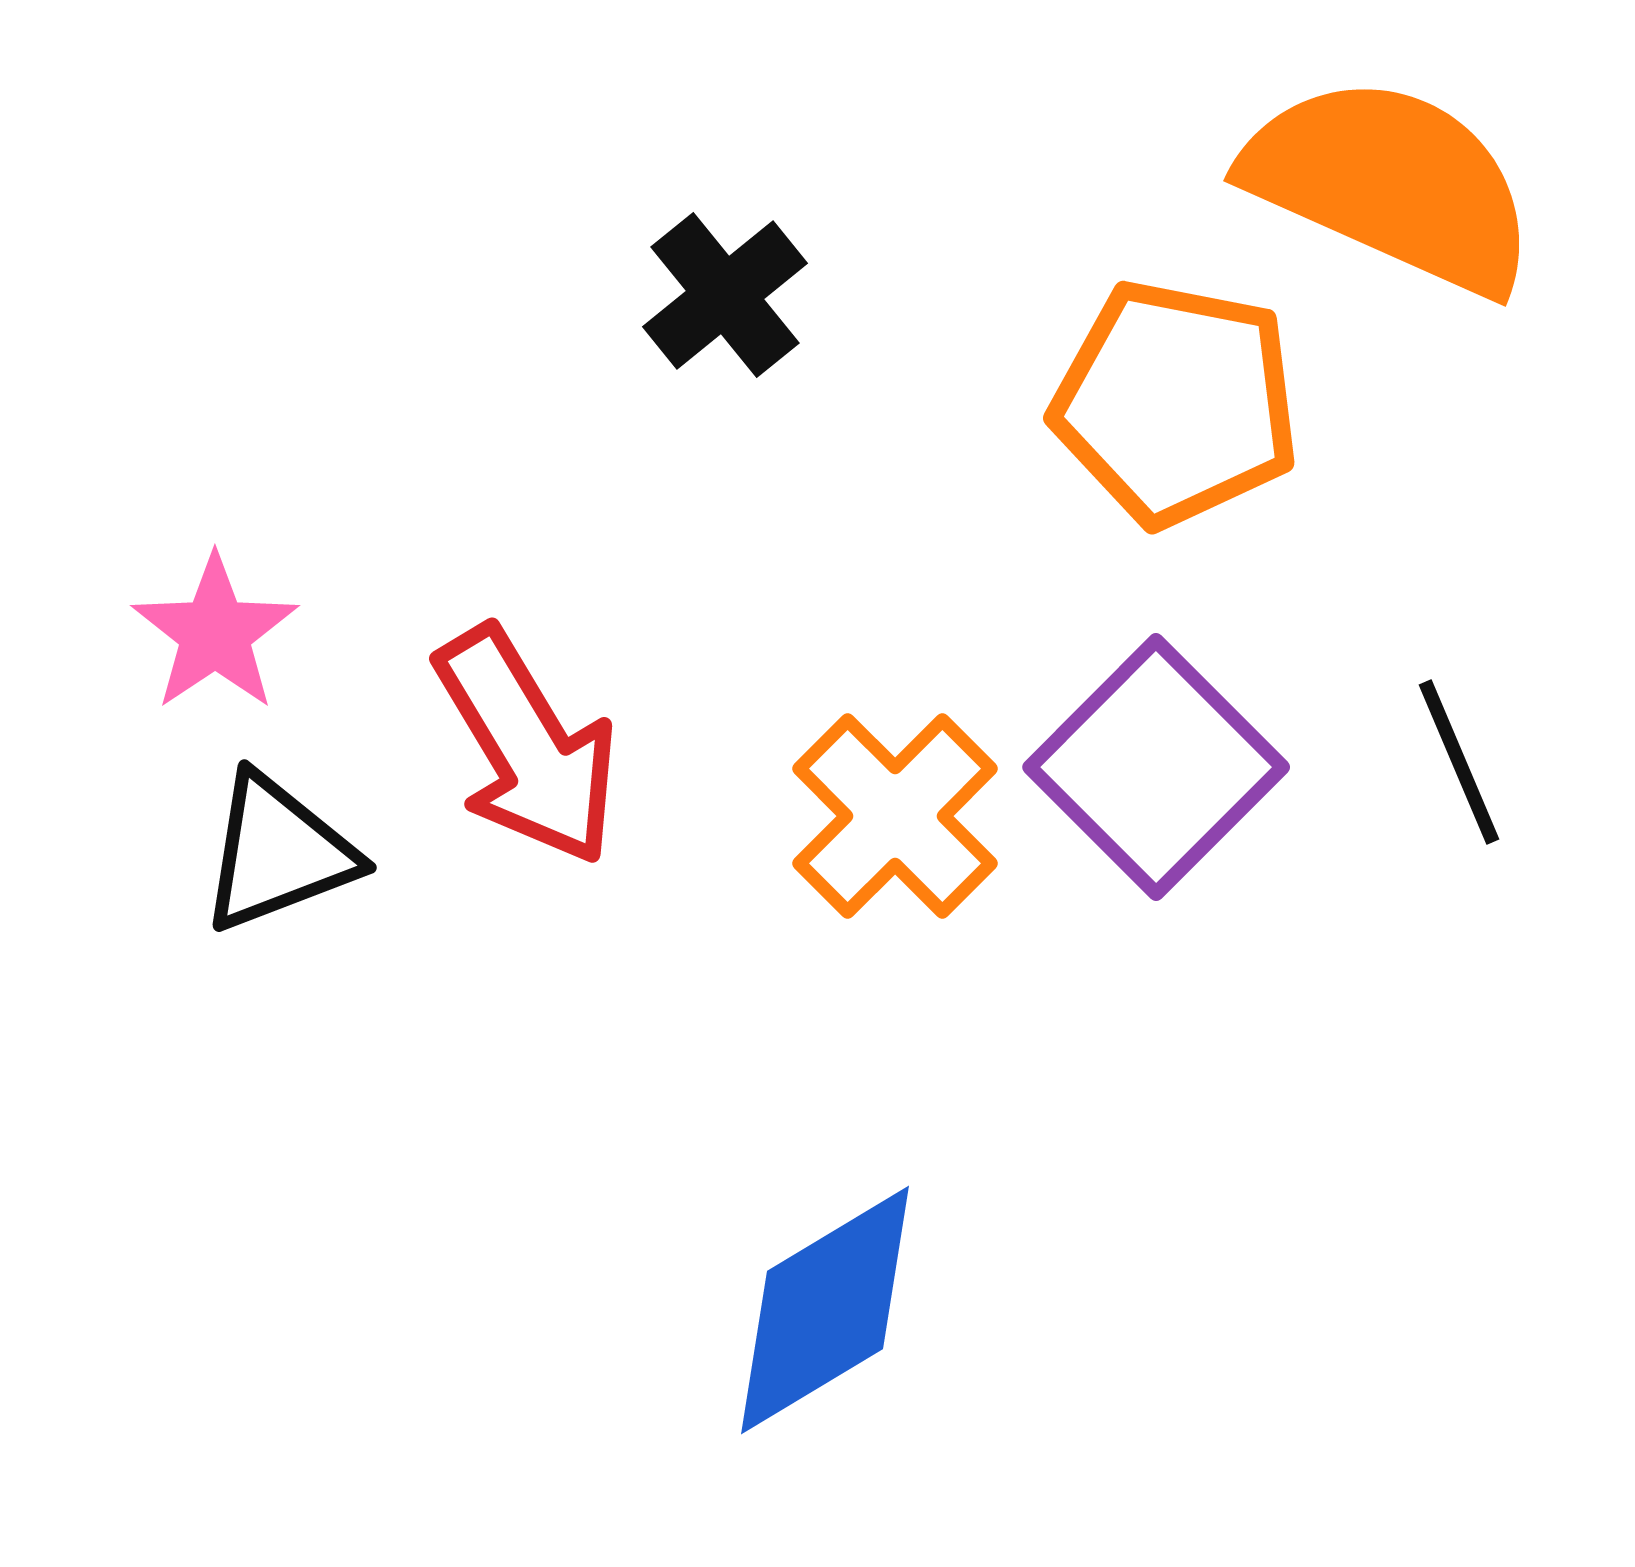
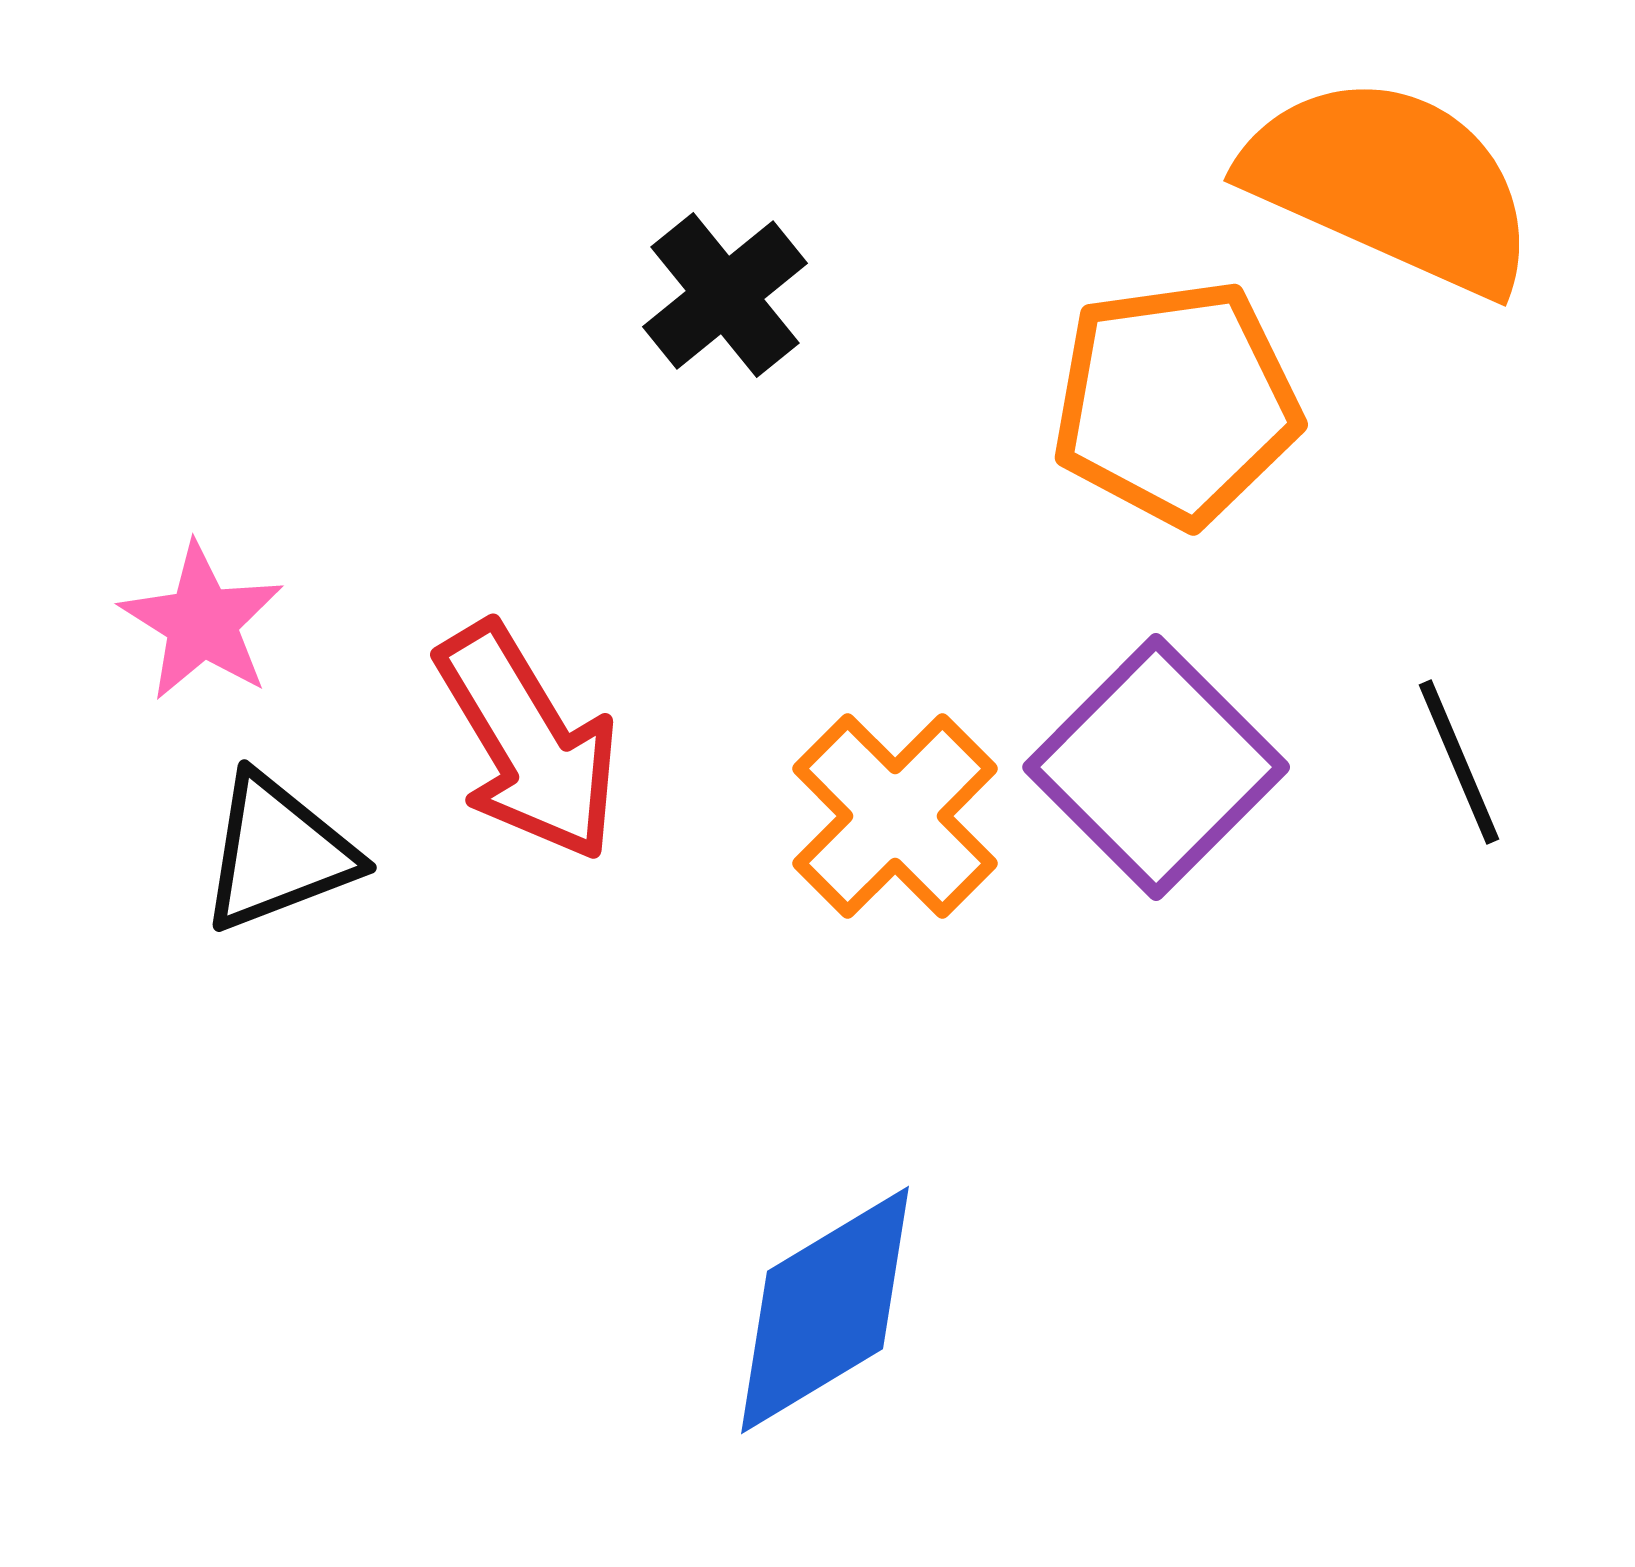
orange pentagon: rotated 19 degrees counterclockwise
pink star: moved 13 px left, 11 px up; rotated 6 degrees counterclockwise
red arrow: moved 1 px right, 4 px up
